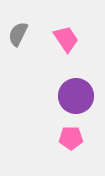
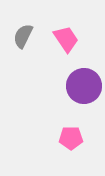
gray semicircle: moved 5 px right, 2 px down
purple circle: moved 8 px right, 10 px up
